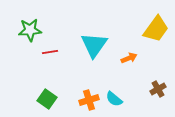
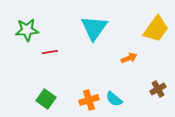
green star: moved 3 px left
cyan triangle: moved 17 px up
green square: moved 1 px left
